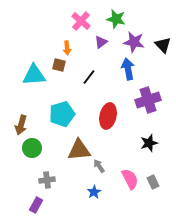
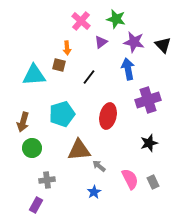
brown arrow: moved 2 px right, 3 px up
gray arrow: rotated 16 degrees counterclockwise
